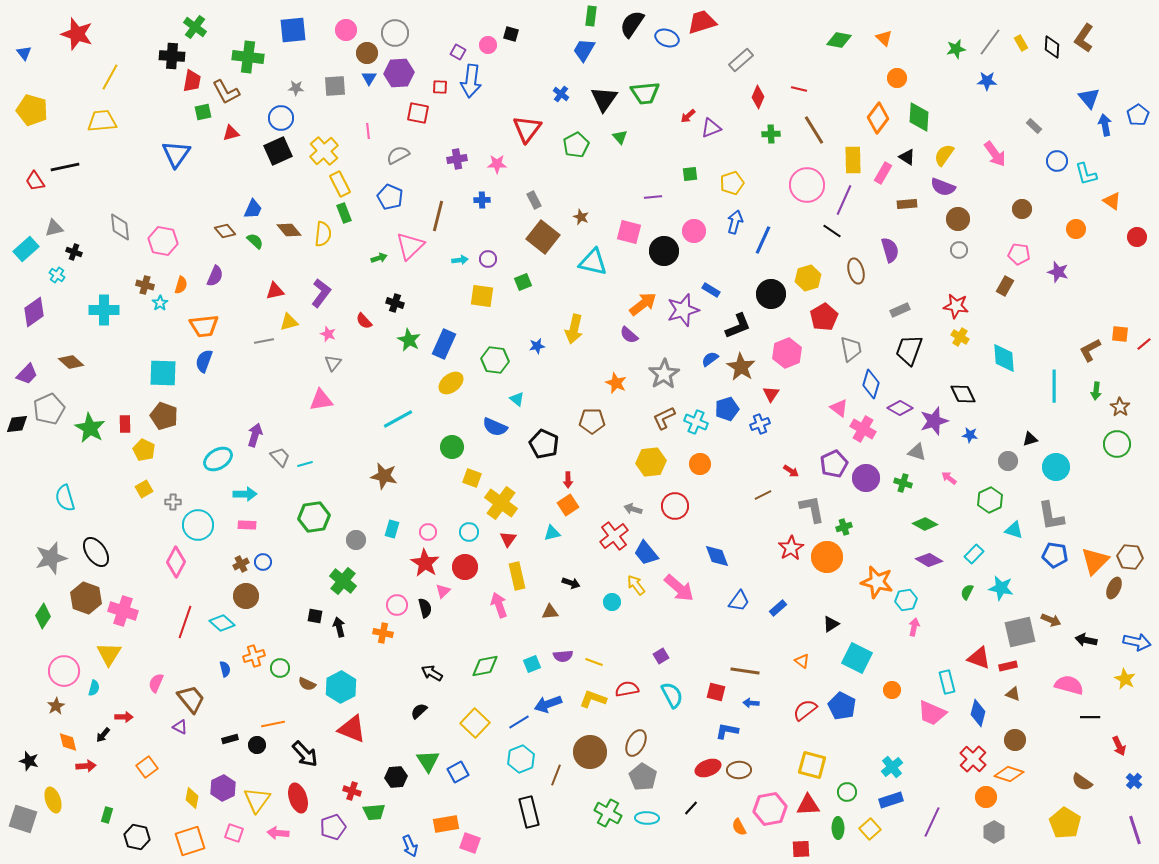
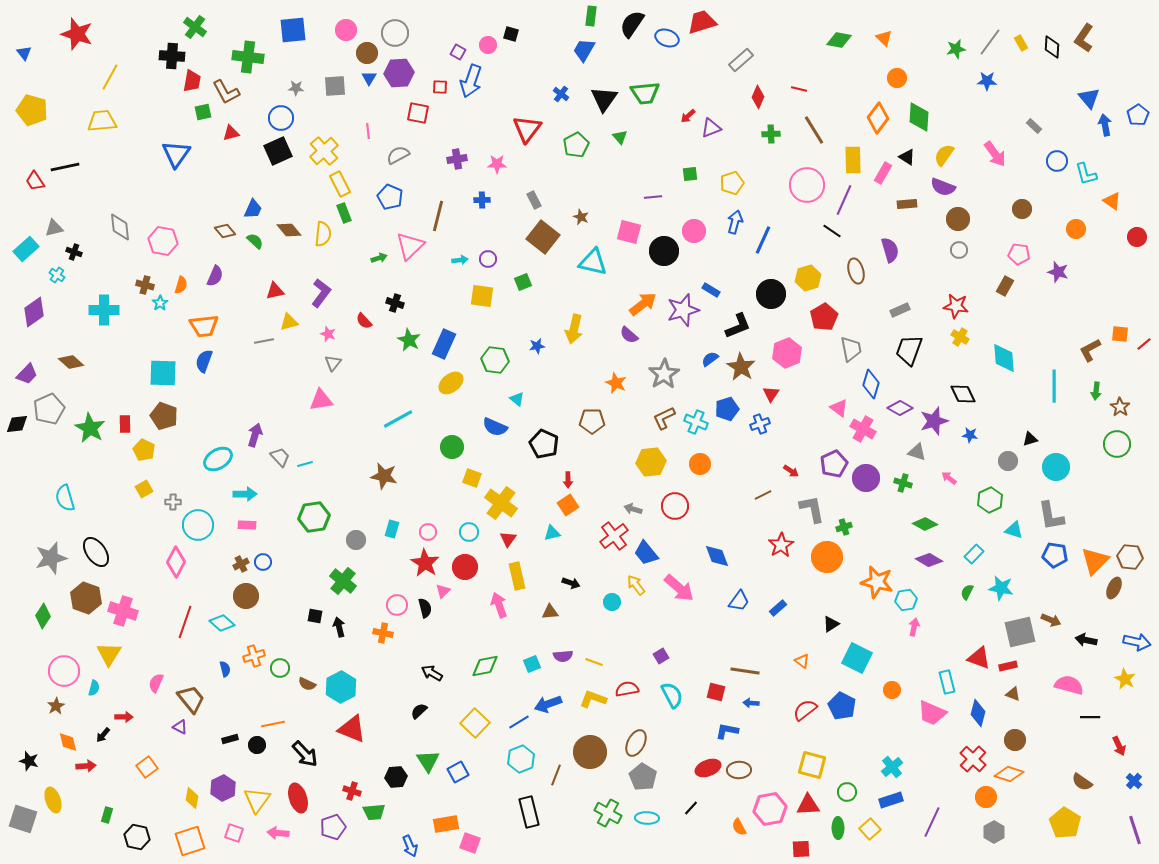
blue arrow at (471, 81): rotated 12 degrees clockwise
red star at (791, 548): moved 10 px left, 3 px up
